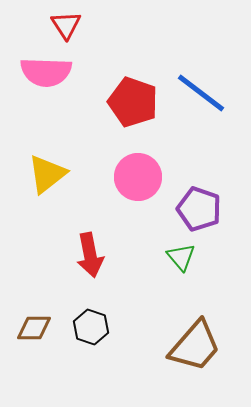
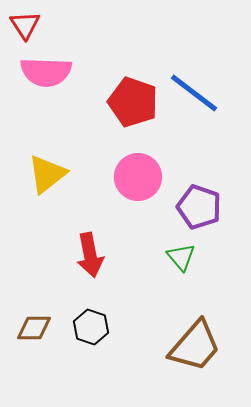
red triangle: moved 41 px left
blue line: moved 7 px left
purple pentagon: moved 2 px up
